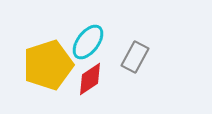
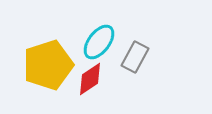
cyan ellipse: moved 11 px right
